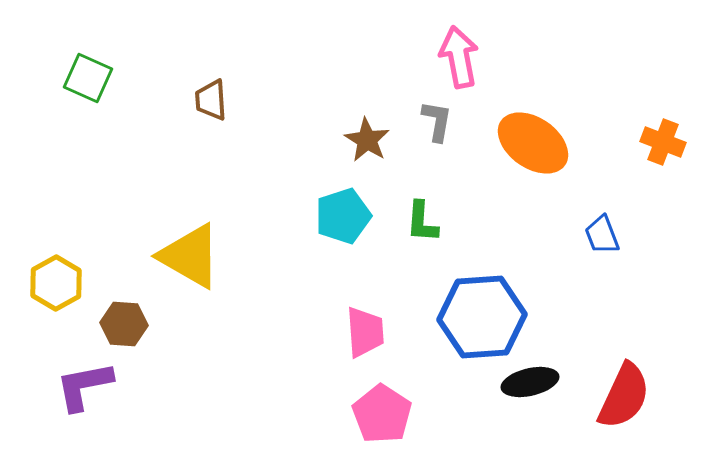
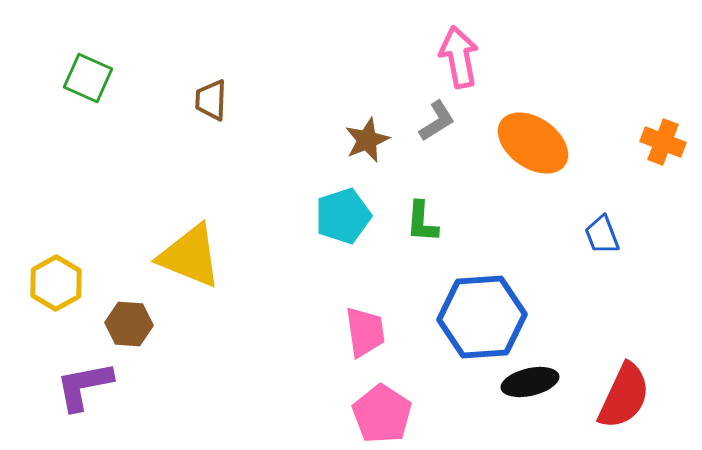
brown trapezoid: rotated 6 degrees clockwise
gray L-shape: rotated 48 degrees clockwise
brown star: rotated 18 degrees clockwise
yellow triangle: rotated 8 degrees counterclockwise
brown hexagon: moved 5 px right
pink trapezoid: rotated 4 degrees counterclockwise
